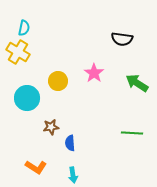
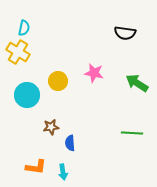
black semicircle: moved 3 px right, 6 px up
pink star: rotated 24 degrees counterclockwise
cyan circle: moved 3 px up
orange L-shape: rotated 25 degrees counterclockwise
cyan arrow: moved 10 px left, 3 px up
